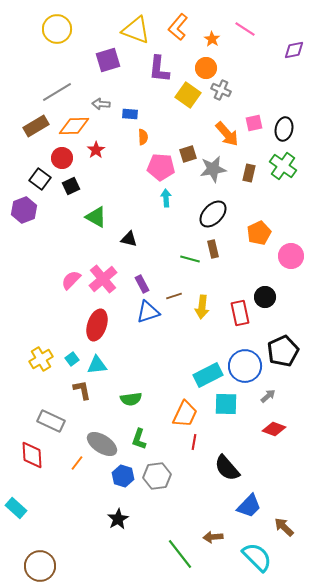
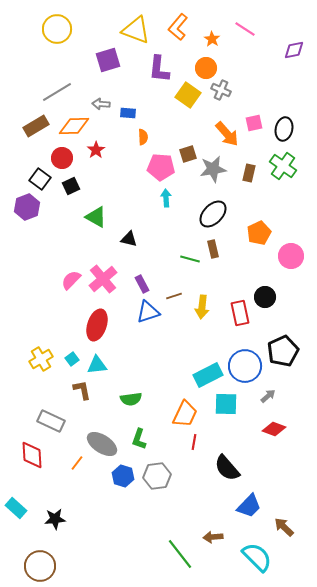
blue rectangle at (130, 114): moved 2 px left, 1 px up
purple hexagon at (24, 210): moved 3 px right, 3 px up
black star at (118, 519): moved 63 px left; rotated 25 degrees clockwise
